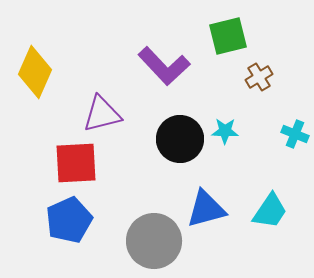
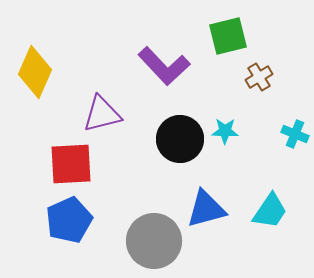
red square: moved 5 px left, 1 px down
